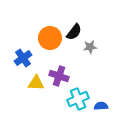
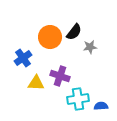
orange circle: moved 1 px up
purple cross: moved 1 px right
cyan cross: rotated 15 degrees clockwise
